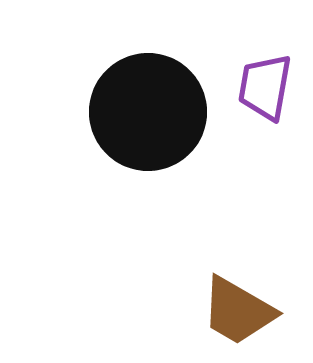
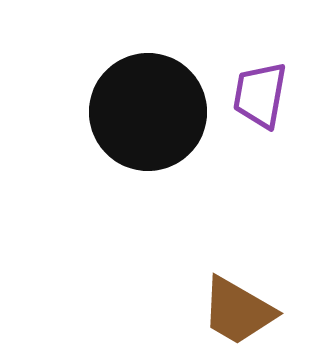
purple trapezoid: moved 5 px left, 8 px down
